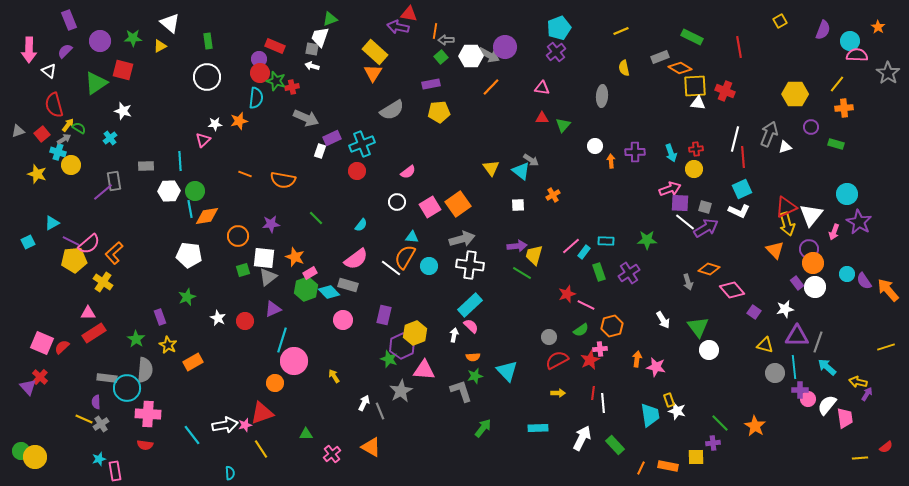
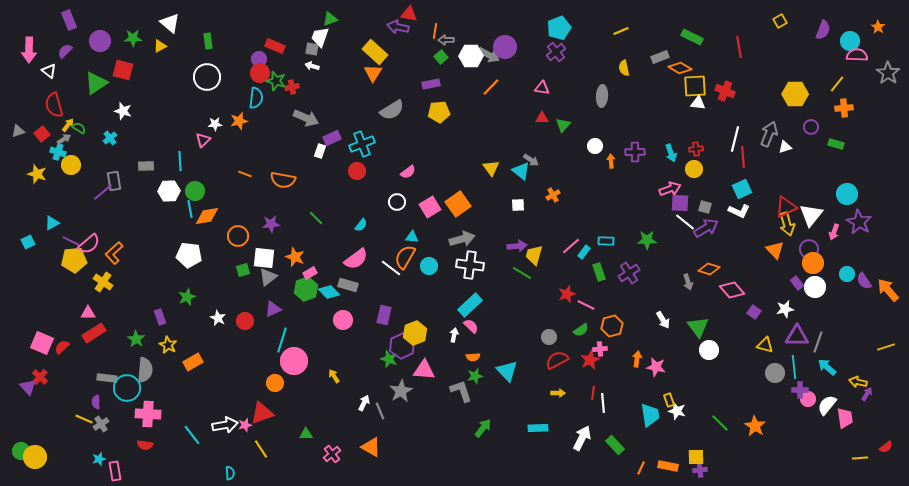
purple cross at (713, 443): moved 13 px left, 27 px down
